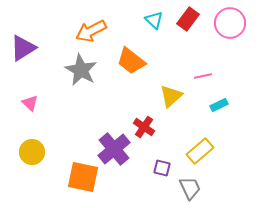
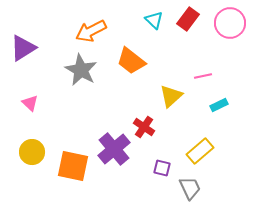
orange square: moved 10 px left, 11 px up
